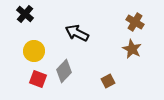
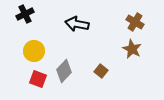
black cross: rotated 24 degrees clockwise
black arrow: moved 9 px up; rotated 15 degrees counterclockwise
brown square: moved 7 px left, 10 px up; rotated 24 degrees counterclockwise
